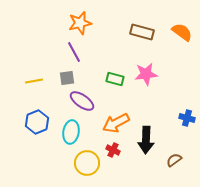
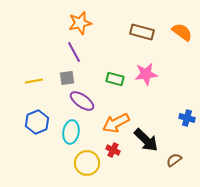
black arrow: rotated 48 degrees counterclockwise
